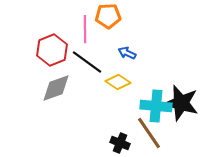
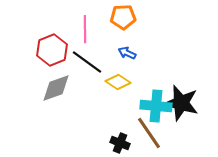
orange pentagon: moved 15 px right, 1 px down
